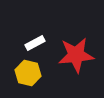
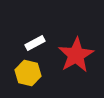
red star: rotated 24 degrees counterclockwise
